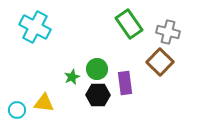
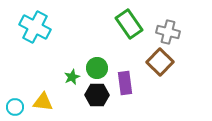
green circle: moved 1 px up
black hexagon: moved 1 px left
yellow triangle: moved 1 px left, 1 px up
cyan circle: moved 2 px left, 3 px up
